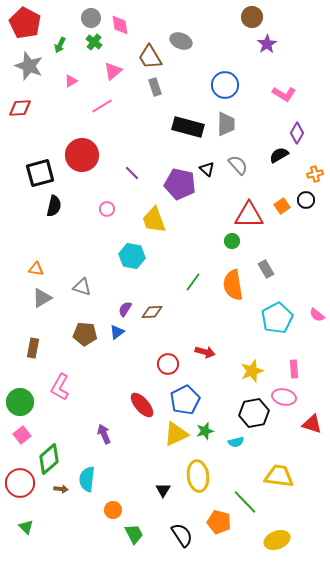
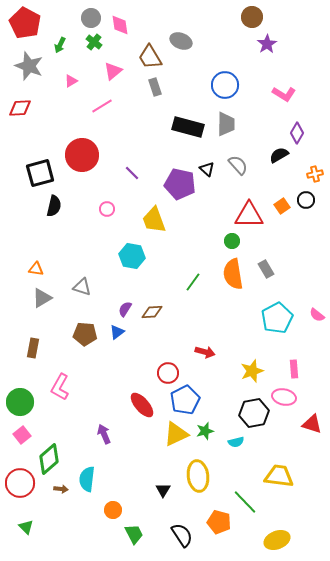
orange semicircle at (233, 285): moved 11 px up
red circle at (168, 364): moved 9 px down
